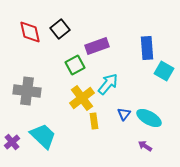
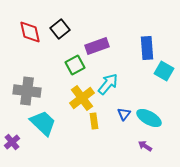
cyan trapezoid: moved 13 px up
